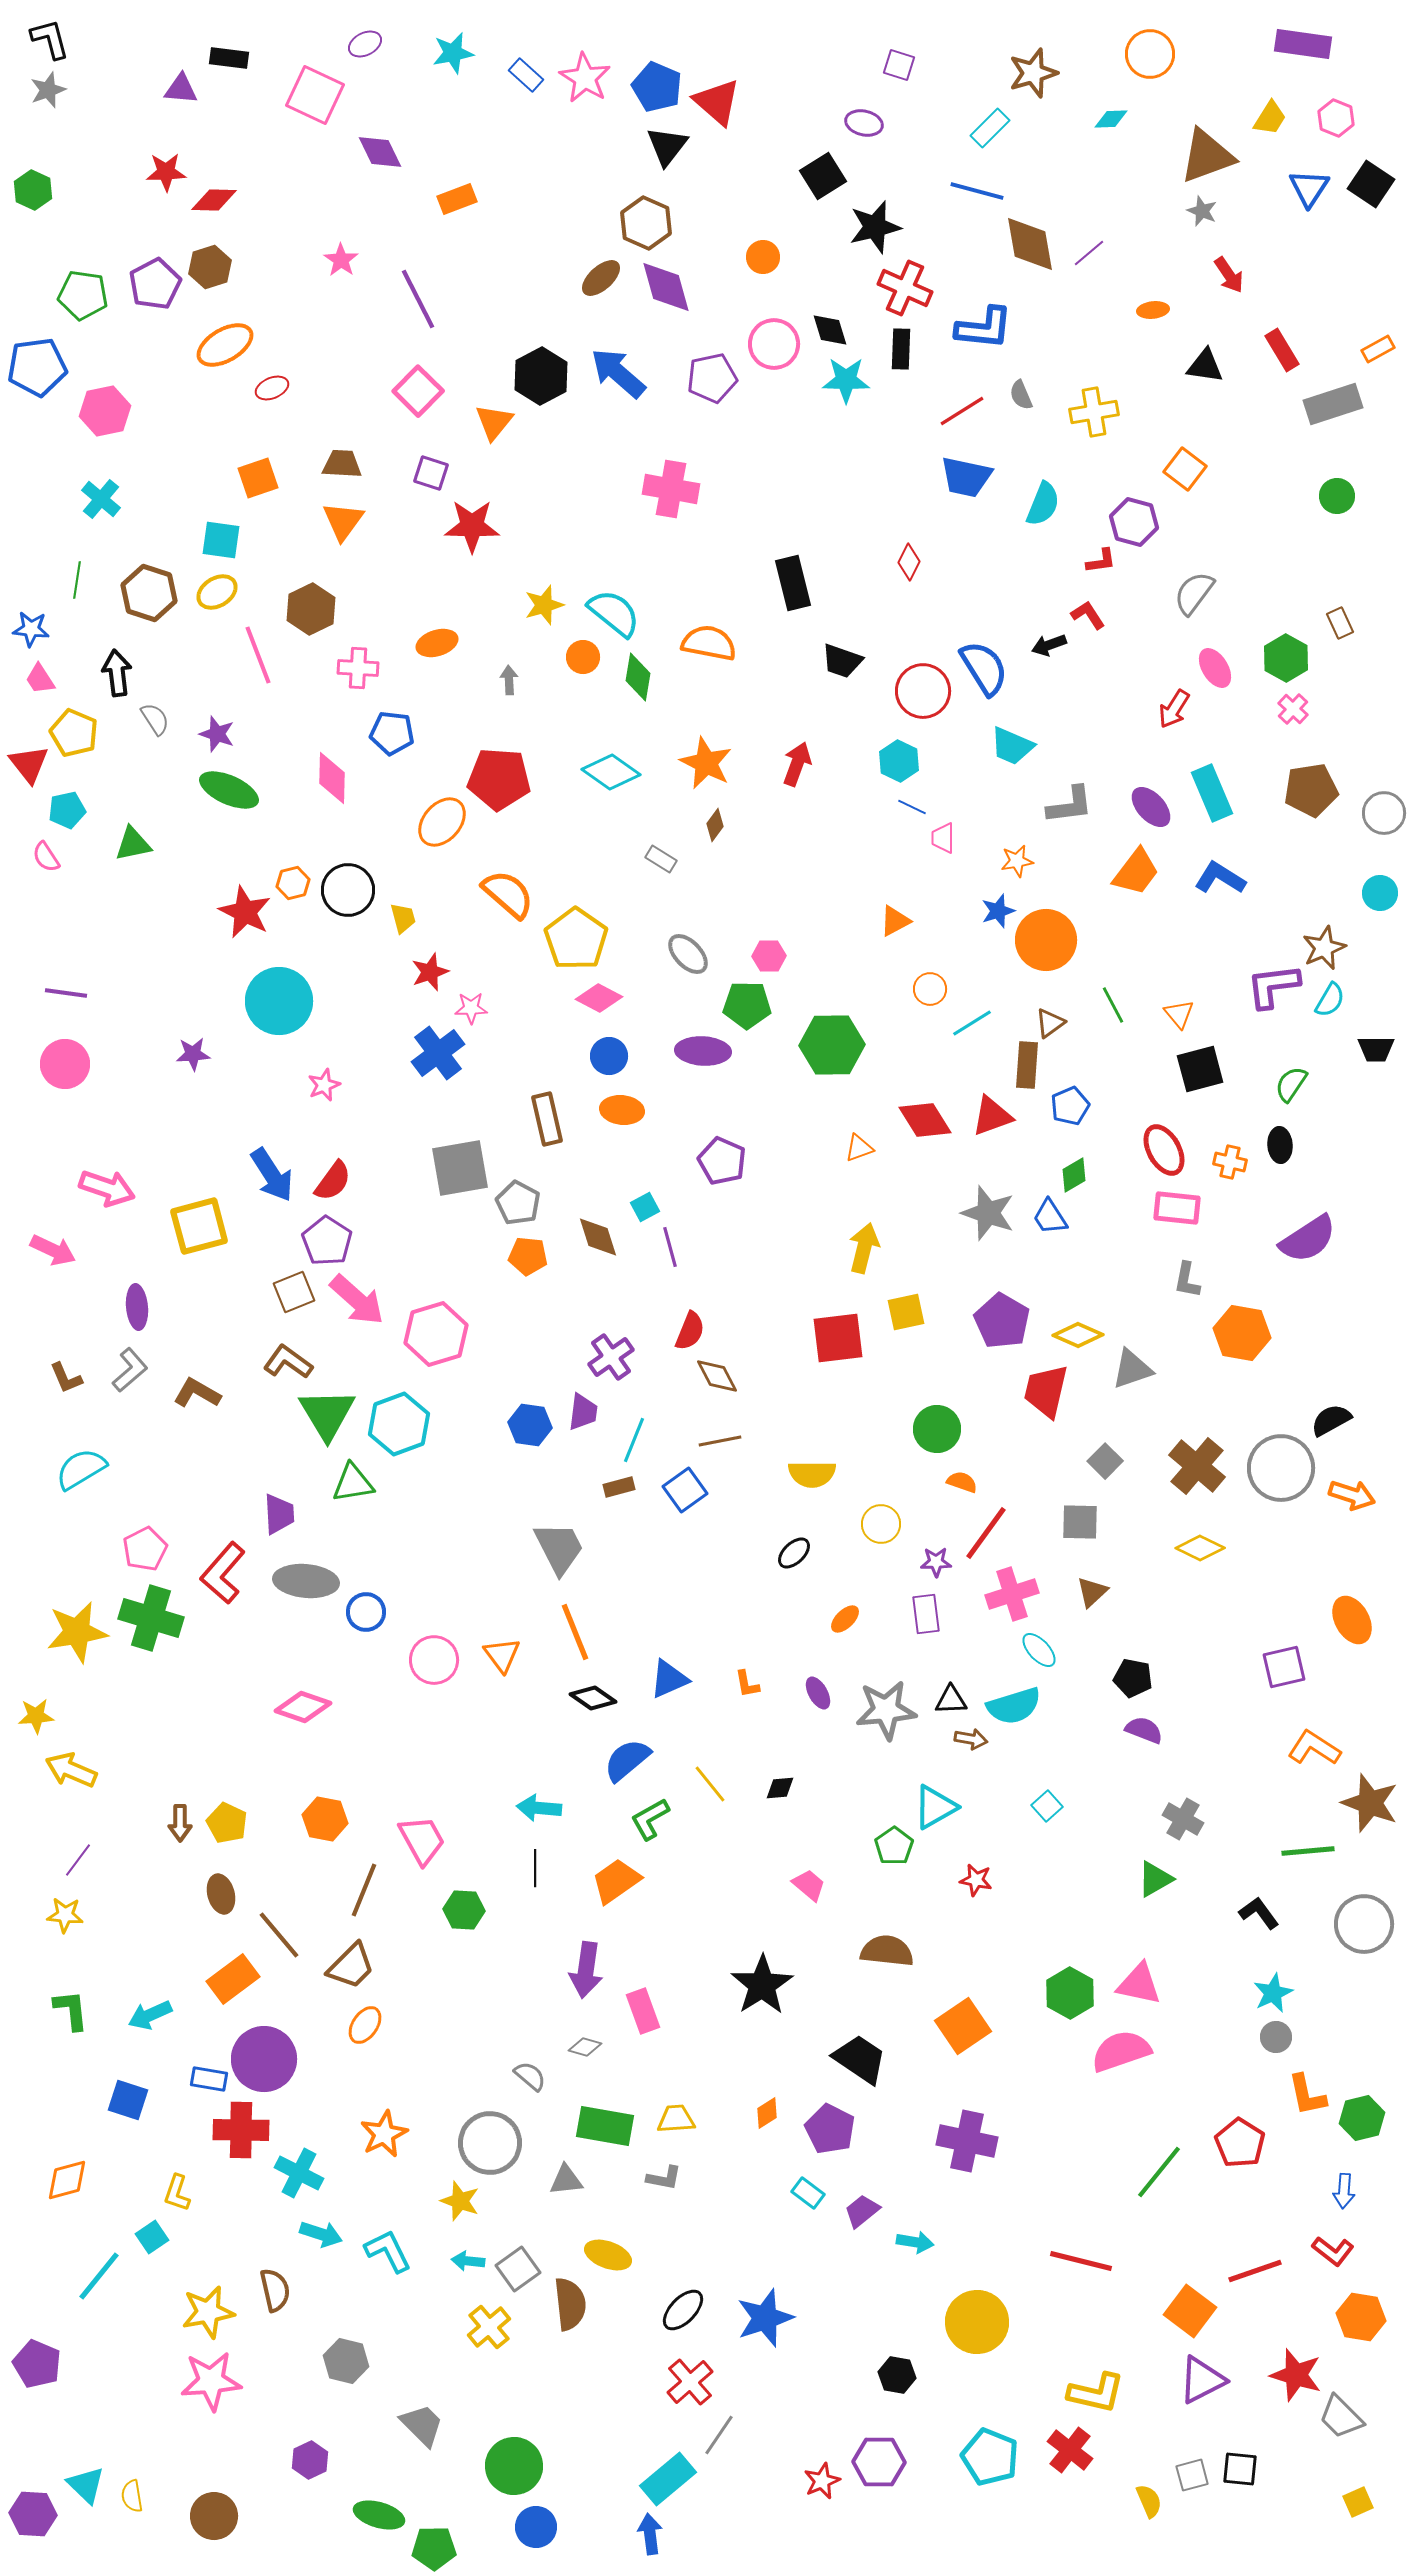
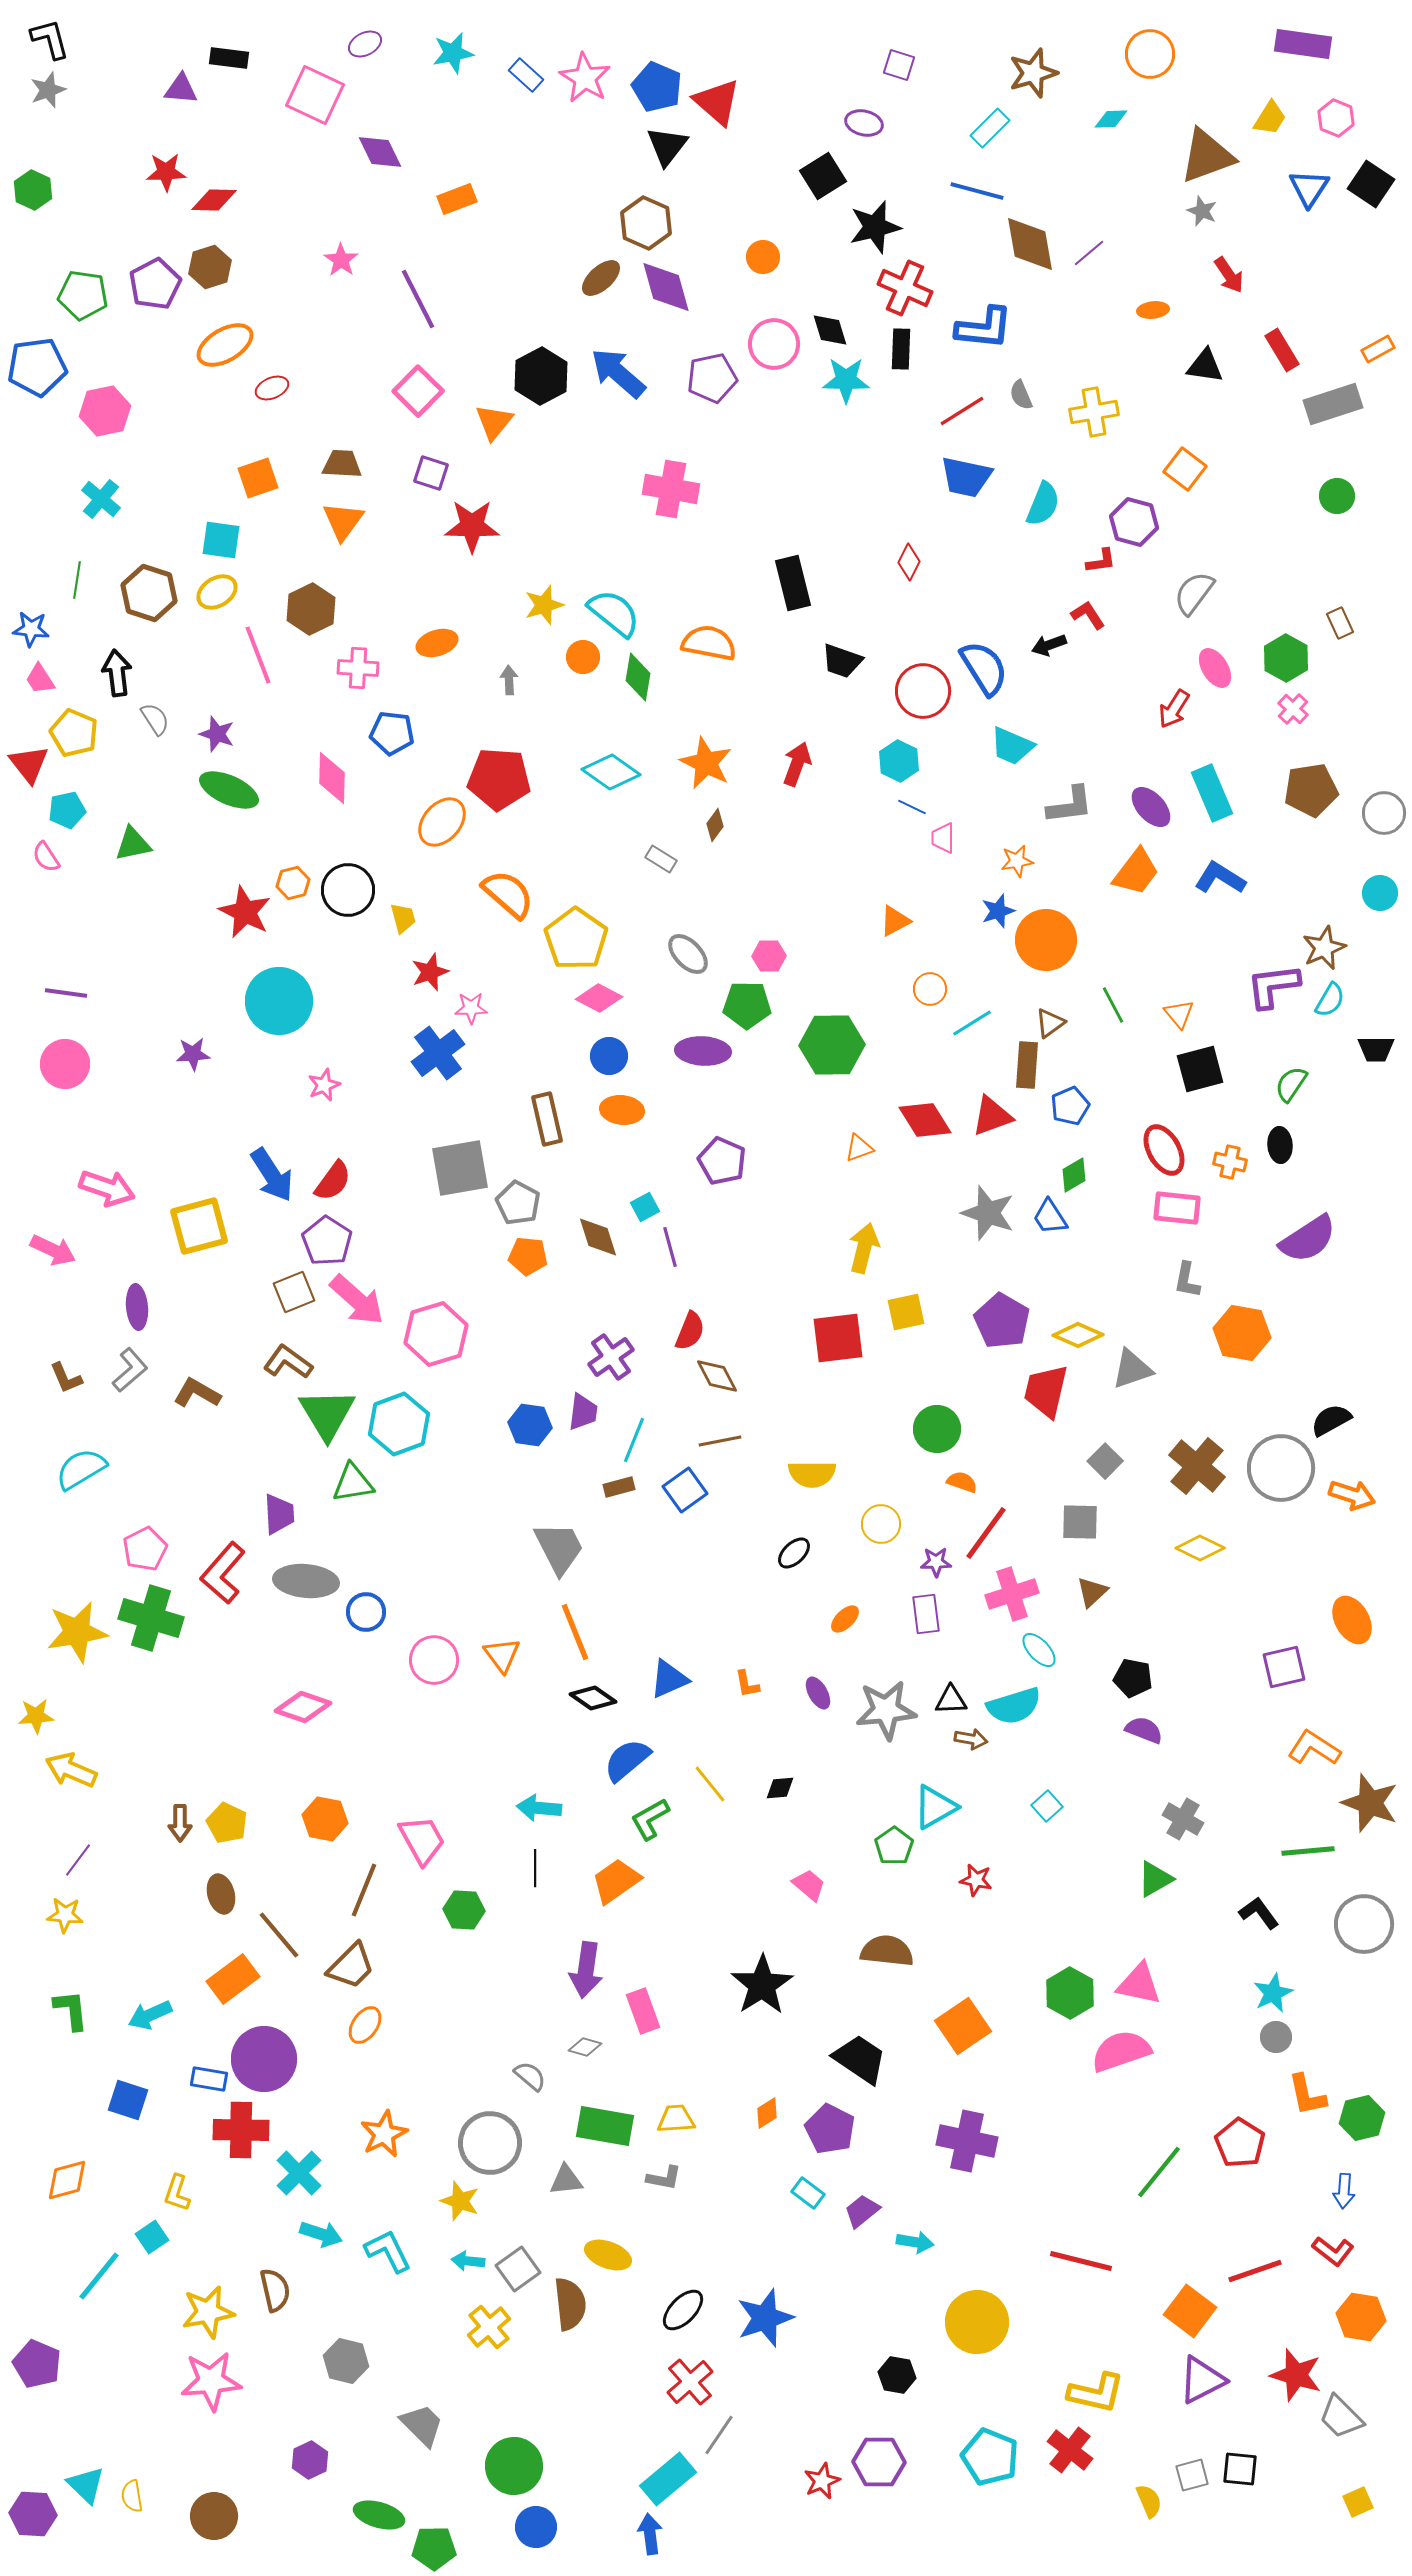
cyan cross at (299, 2173): rotated 18 degrees clockwise
